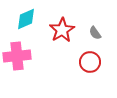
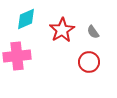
gray semicircle: moved 2 px left, 1 px up
red circle: moved 1 px left
